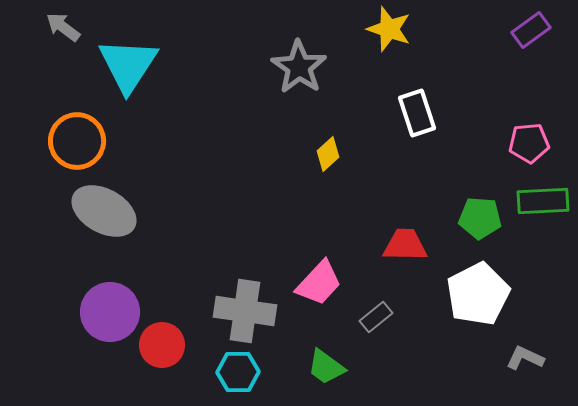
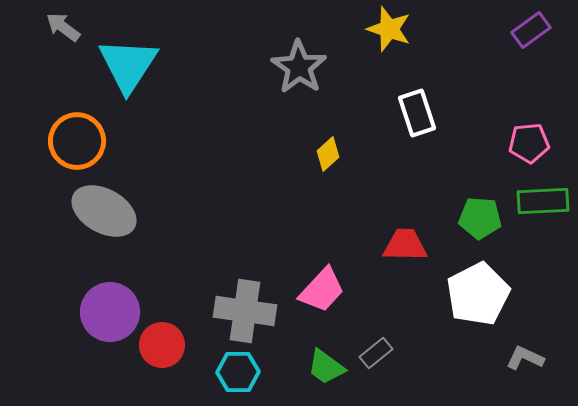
pink trapezoid: moved 3 px right, 7 px down
gray rectangle: moved 36 px down
